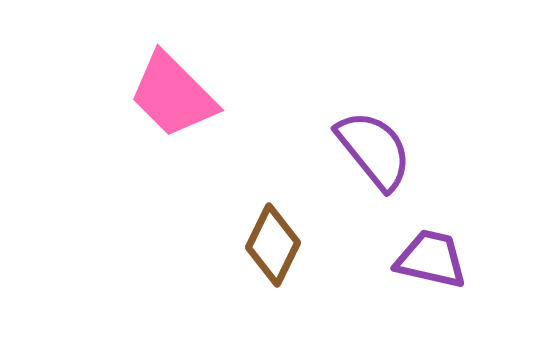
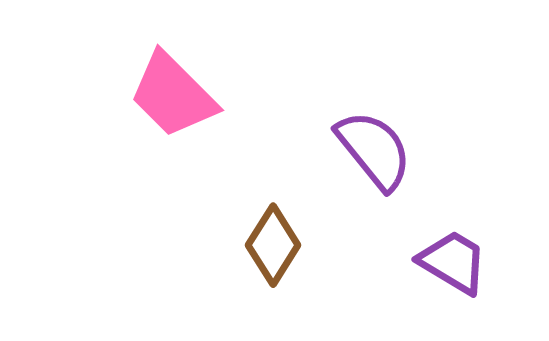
brown diamond: rotated 6 degrees clockwise
purple trapezoid: moved 22 px right, 3 px down; rotated 18 degrees clockwise
